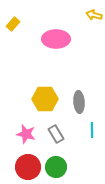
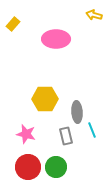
gray ellipse: moved 2 px left, 10 px down
cyan line: rotated 21 degrees counterclockwise
gray rectangle: moved 10 px right, 2 px down; rotated 18 degrees clockwise
